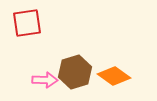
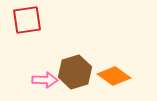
red square: moved 3 px up
